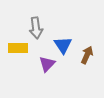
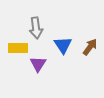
brown arrow: moved 3 px right, 8 px up; rotated 12 degrees clockwise
purple triangle: moved 9 px left; rotated 12 degrees counterclockwise
